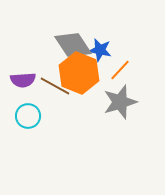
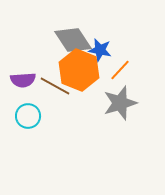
gray diamond: moved 5 px up
orange hexagon: moved 3 px up
gray star: moved 1 px down
